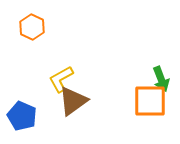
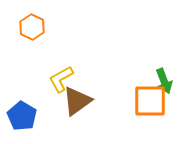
green arrow: moved 3 px right, 2 px down
brown triangle: moved 4 px right
blue pentagon: rotated 8 degrees clockwise
